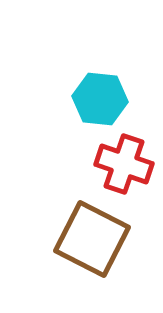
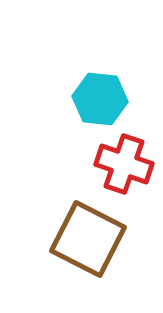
brown square: moved 4 px left
